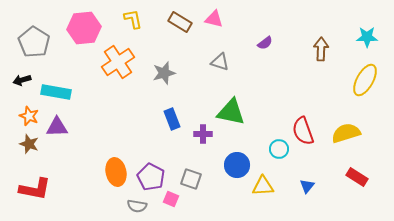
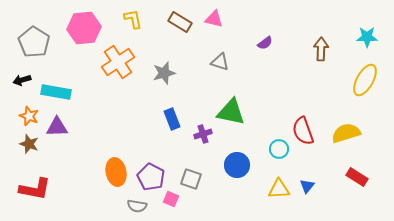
purple cross: rotated 18 degrees counterclockwise
yellow triangle: moved 16 px right, 3 px down
